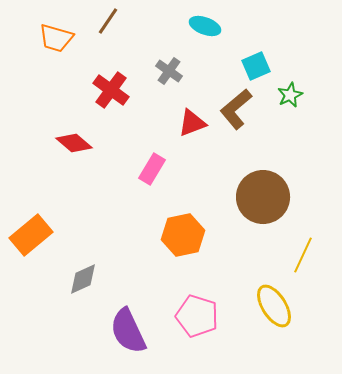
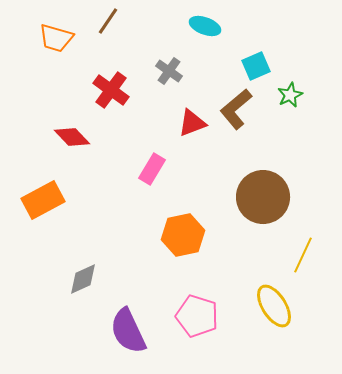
red diamond: moved 2 px left, 6 px up; rotated 6 degrees clockwise
orange rectangle: moved 12 px right, 35 px up; rotated 12 degrees clockwise
